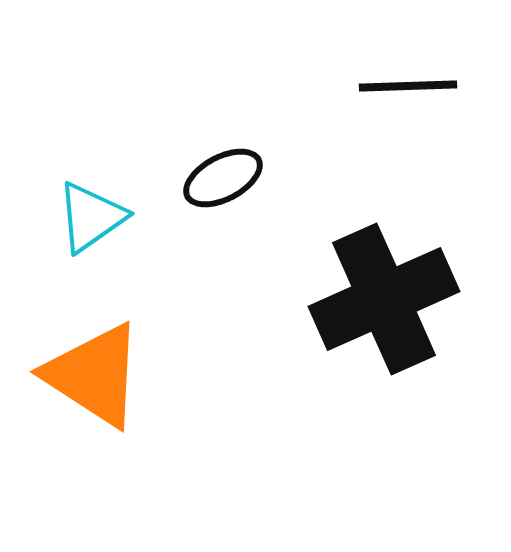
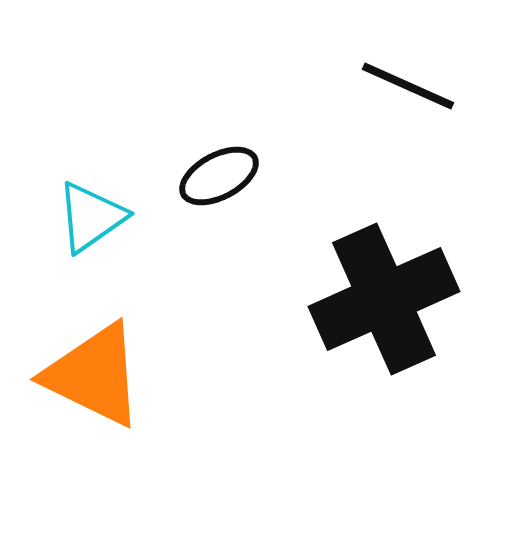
black line: rotated 26 degrees clockwise
black ellipse: moved 4 px left, 2 px up
orange triangle: rotated 7 degrees counterclockwise
